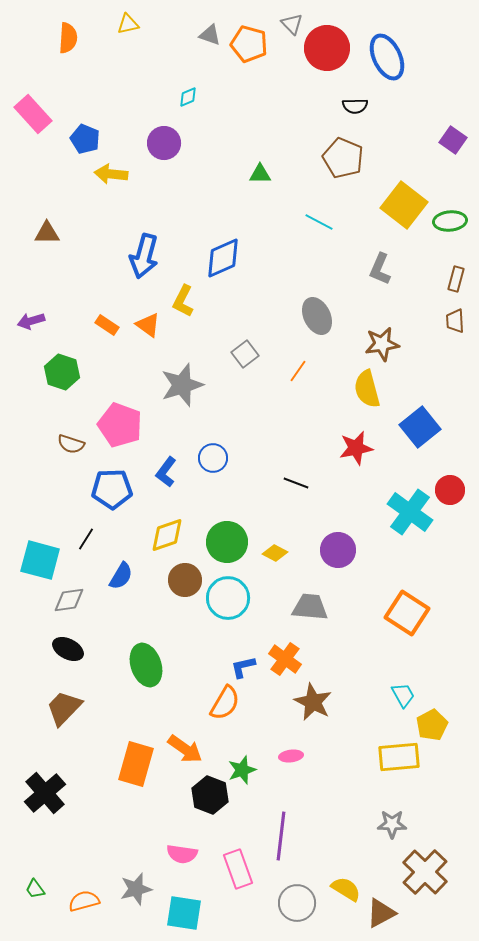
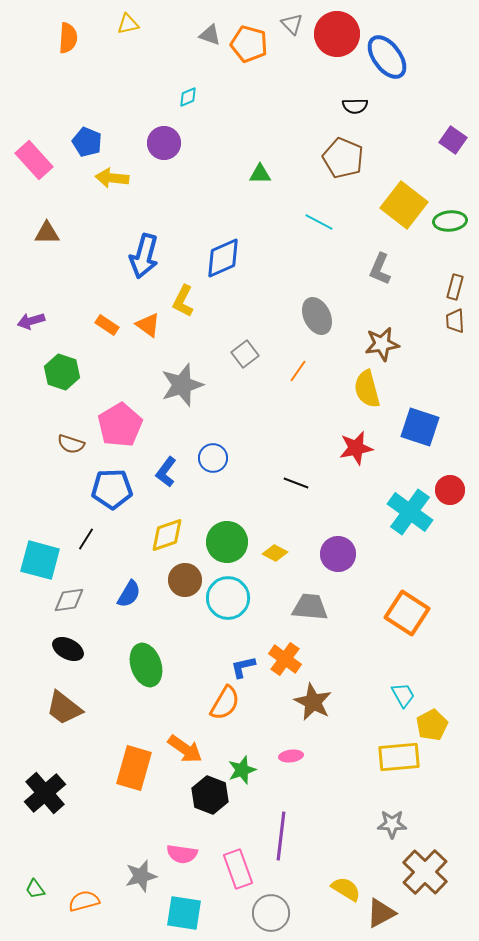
red circle at (327, 48): moved 10 px right, 14 px up
blue ellipse at (387, 57): rotated 12 degrees counterclockwise
pink rectangle at (33, 114): moved 1 px right, 46 px down
blue pentagon at (85, 139): moved 2 px right, 3 px down
yellow arrow at (111, 174): moved 1 px right, 4 px down
brown rectangle at (456, 279): moved 1 px left, 8 px down
pink pentagon at (120, 425): rotated 21 degrees clockwise
blue square at (420, 427): rotated 33 degrees counterclockwise
purple circle at (338, 550): moved 4 px down
blue semicircle at (121, 576): moved 8 px right, 18 px down
brown trapezoid at (64, 708): rotated 96 degrees counterclockwise
orange rectangle at (136, 764): moved 2 px left, 4 px down
gray star at (136, 889): moved 5 px right, 13 px up
gray circle at (297, 903): moved 26 px left, 10 px down
